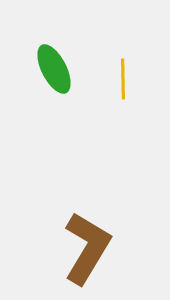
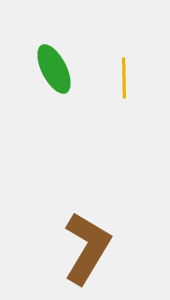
yellow line: moved 1 px right, 1 px up
